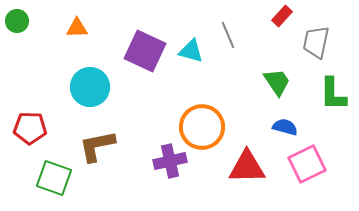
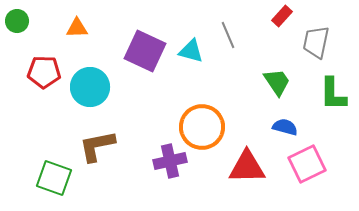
red pentagon: moved 14 px right, 56 px up
